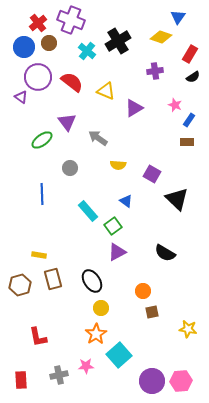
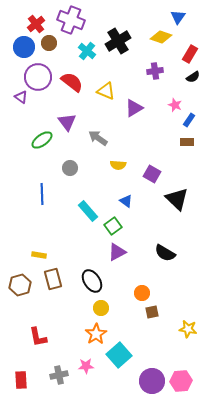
red cross at (38, 23): moved 2 px left, 1 px down
orange circle at (143, 291): moved 1 px left, 2 px down
